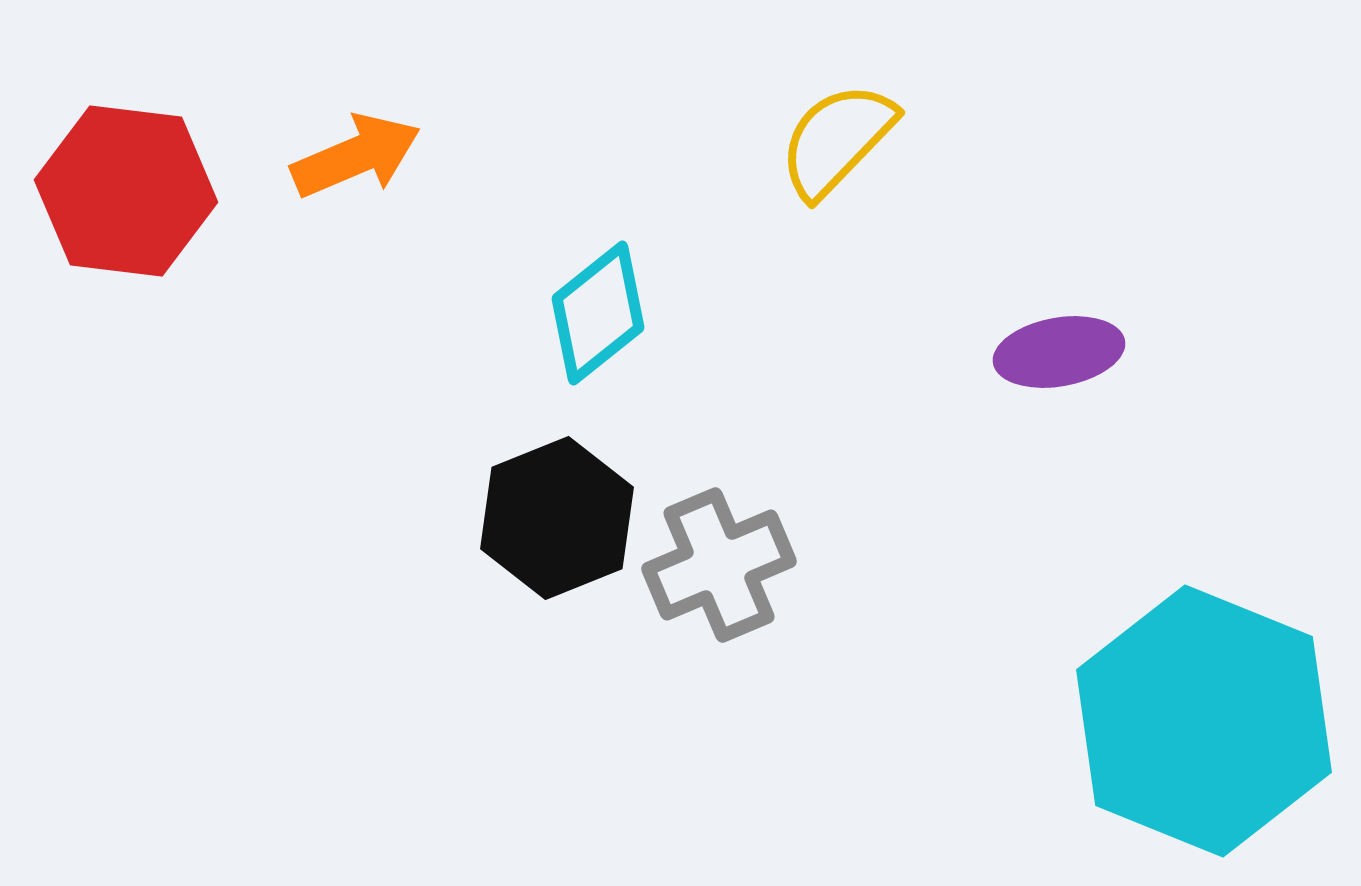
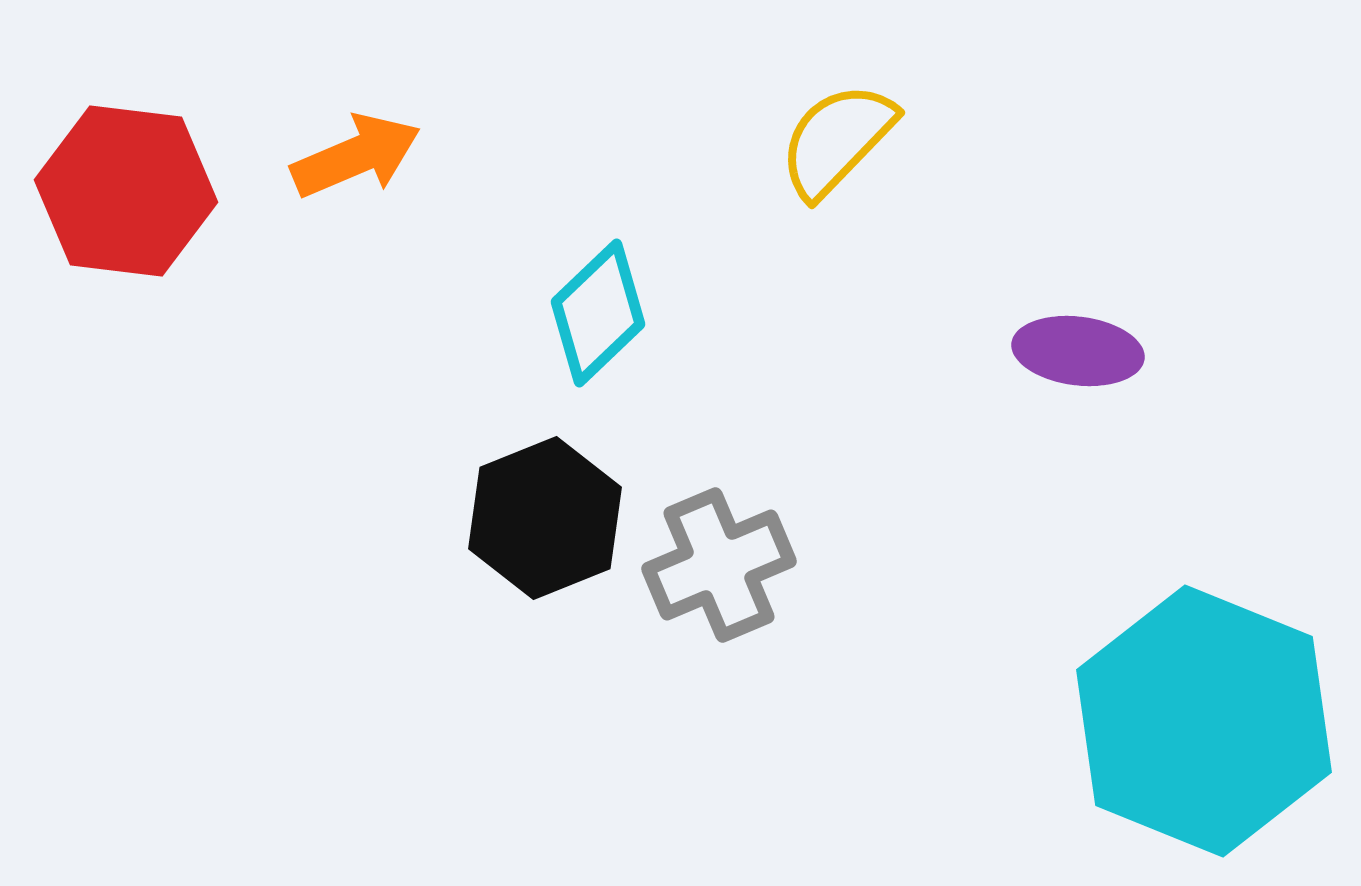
cyan diamond: rotated 5 degrees counterclockwise
purple ellipse: moved 19 px right, 1 px up; rotated 17 degrees clockwise
black hexagon: moved 12 px left
